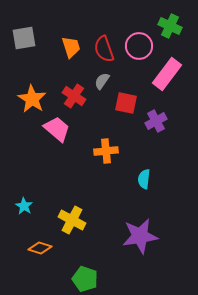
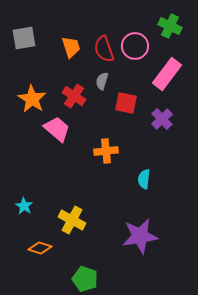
pink circle: moved 4 px left
gray semicircle: rotated 18 degrees counterclockwise
purple cross: moved 6 px right, 2 px up; rotated 15 degrees counterclockwise
